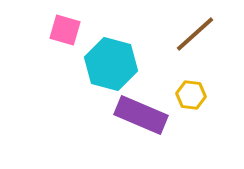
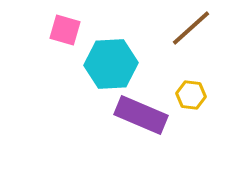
brown line: moved 4 px left, 6 px up
cyan hexagon: rotated 18 degrees counterclockwise
